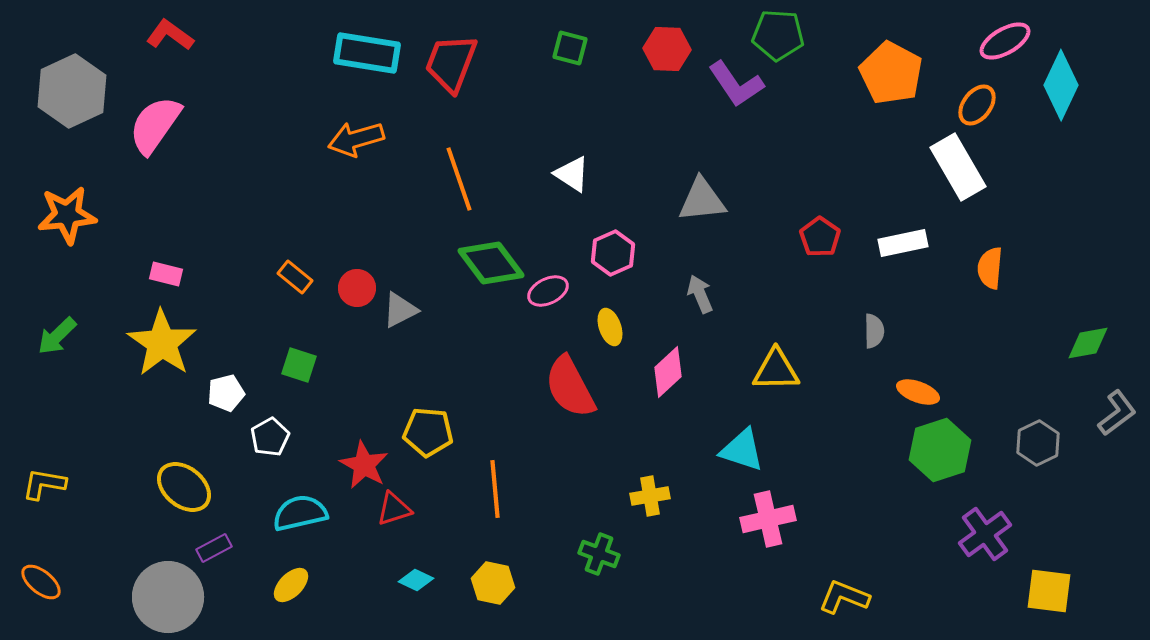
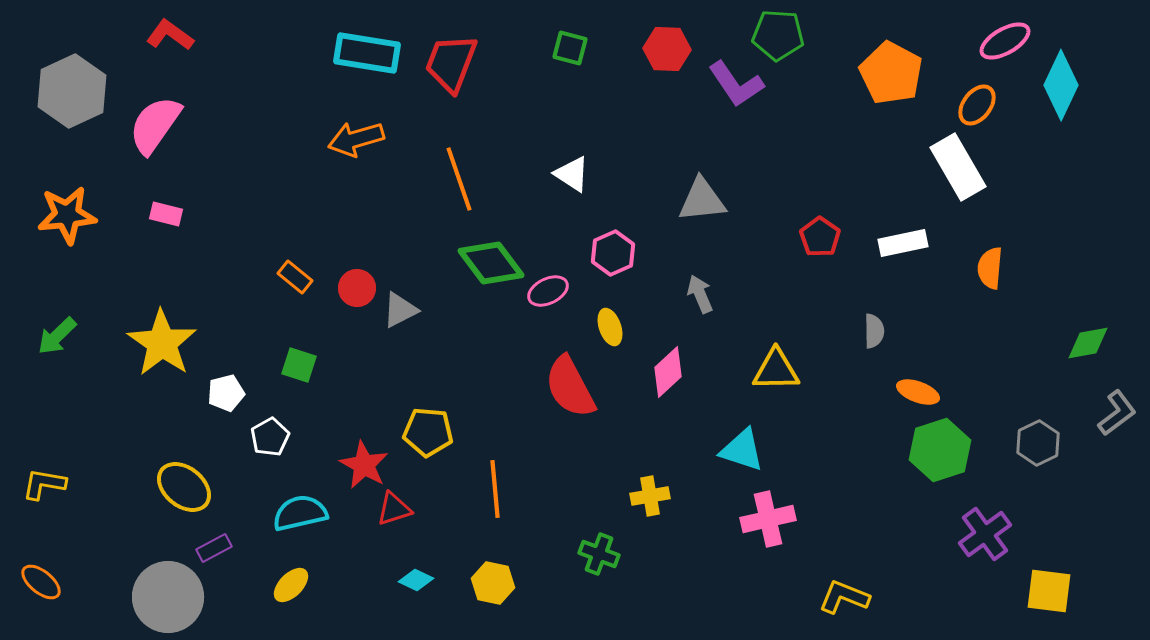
pink rectangle at (166, 274): moved 60 px up
